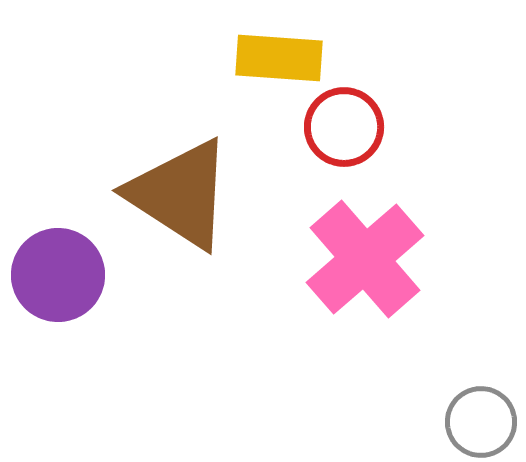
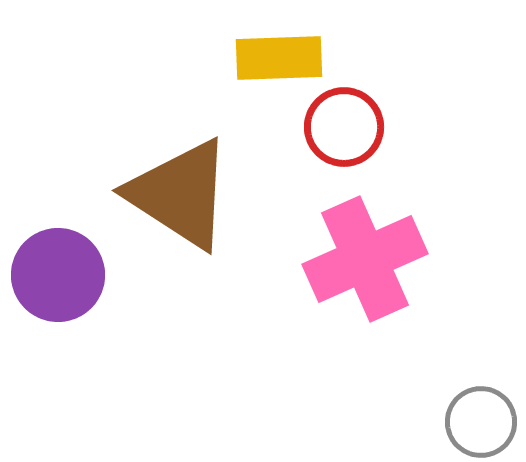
yellow rectangle: rotated 6 degrees counterclockwise
pink cross: rotated 17 degrees clockwise
